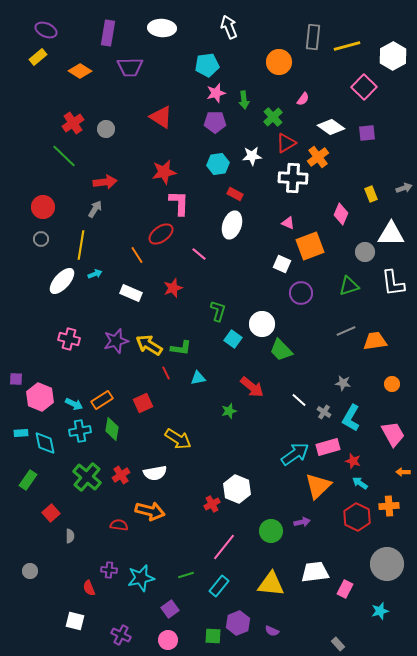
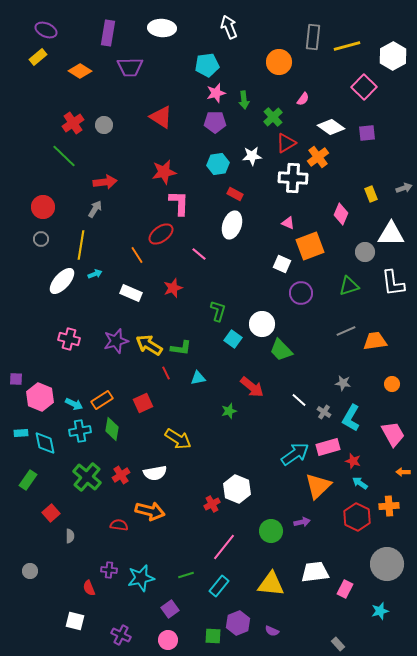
gray circle at (106, 129): moved 2 px left, 4 px up
